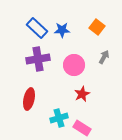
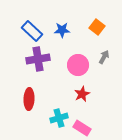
blue rectangle: moved 5 px left, 3 px down
pink circle: moved 4 px right
red ellipse: rotated 10 degrees counterclockwise
